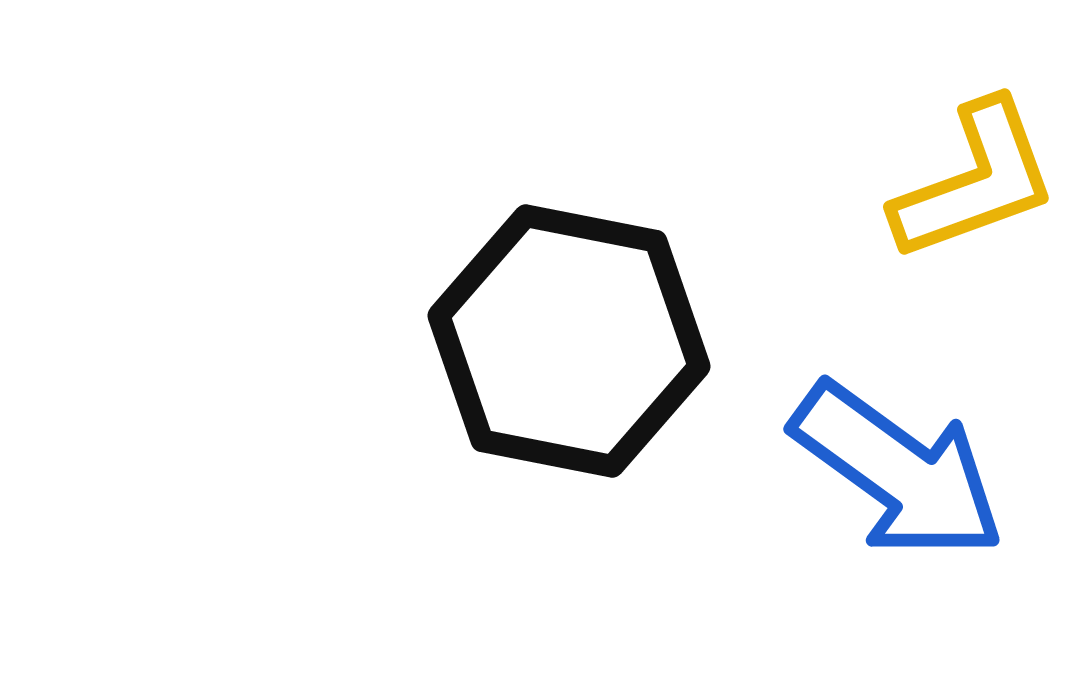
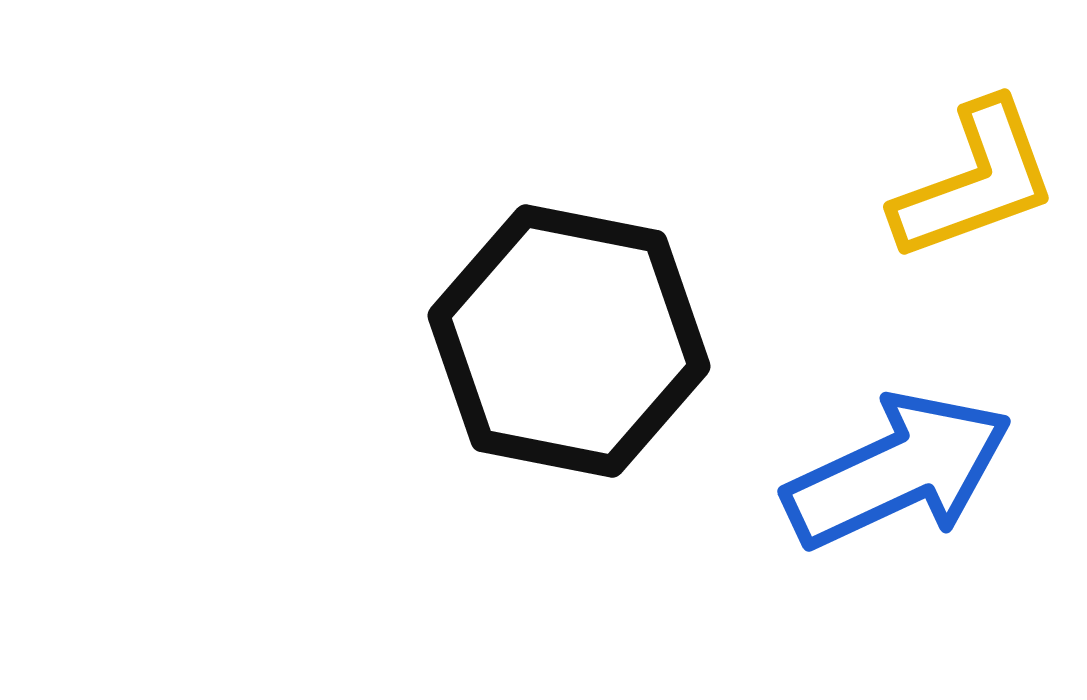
blue arrow: rotated 61 degrees counterclockwise
